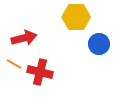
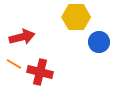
red arrow: moved 2 px left, 1 px up
blue circle: moved 2 px up
